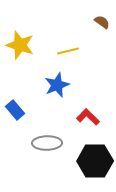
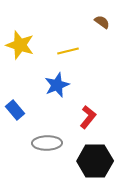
red L-shape: rotated 85 degrees clockwise
